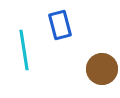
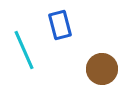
cyan line: rotated 15 degrees counterclockwise
